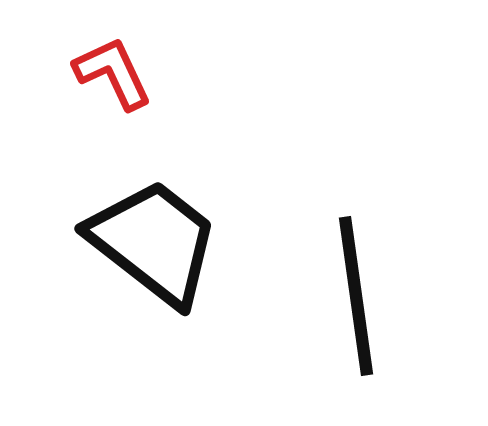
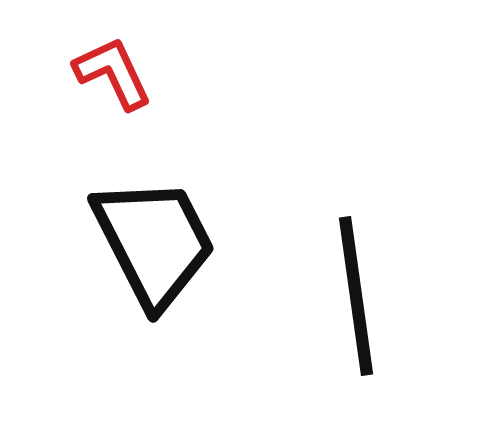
black trapezoid: rotated 25 degrees clockwise
